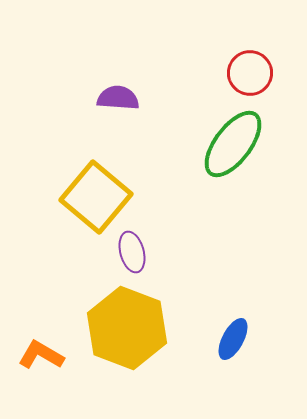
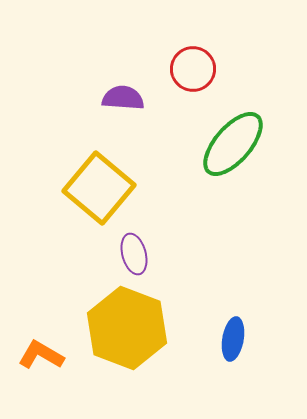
red circle: moved 57 px left, 4 px up
purple semicircle: moved 5 px right
green ellipse: rotated 4 degrees clockwise
yellow square: moved 3 px right, 9 px up
purple ellipse: moved 2 px right, 2 px down
blue ellipse: rotated 18 degrees counterclockwise
